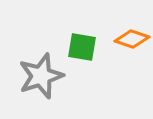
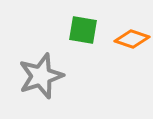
green square: moved 1 px right, 17 px up
